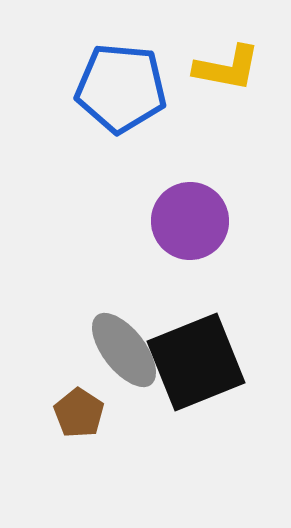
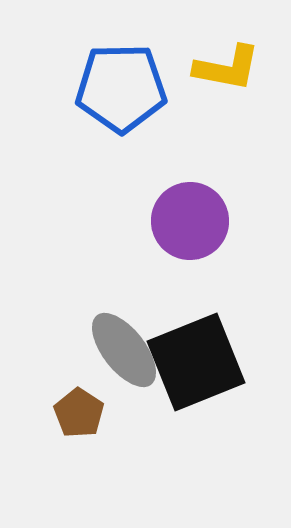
blue pentagon: rotated 6 degrees counterclockwise
